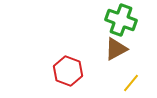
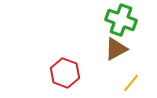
red hexagon: moved 3 px left, 2 px down
